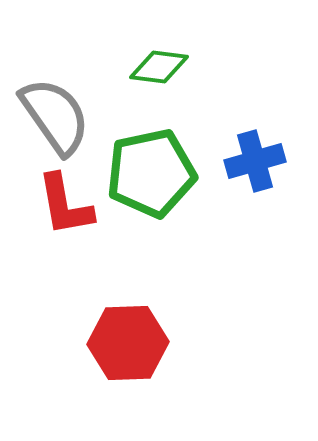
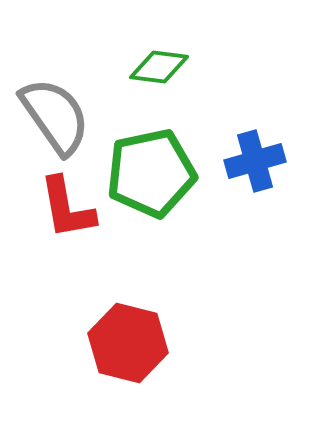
red L-shape: moved 2 px right, 3 px down
red hexagon: rotated 16 degrees clockwise
